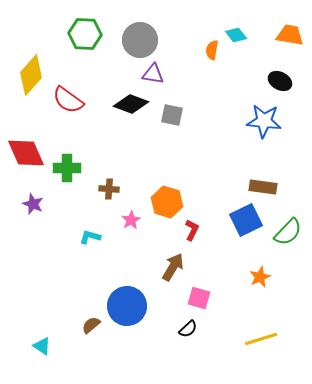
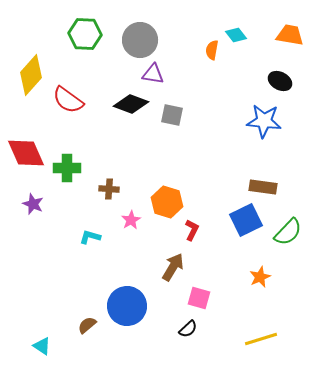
brown semicircle: moved 4 px left
